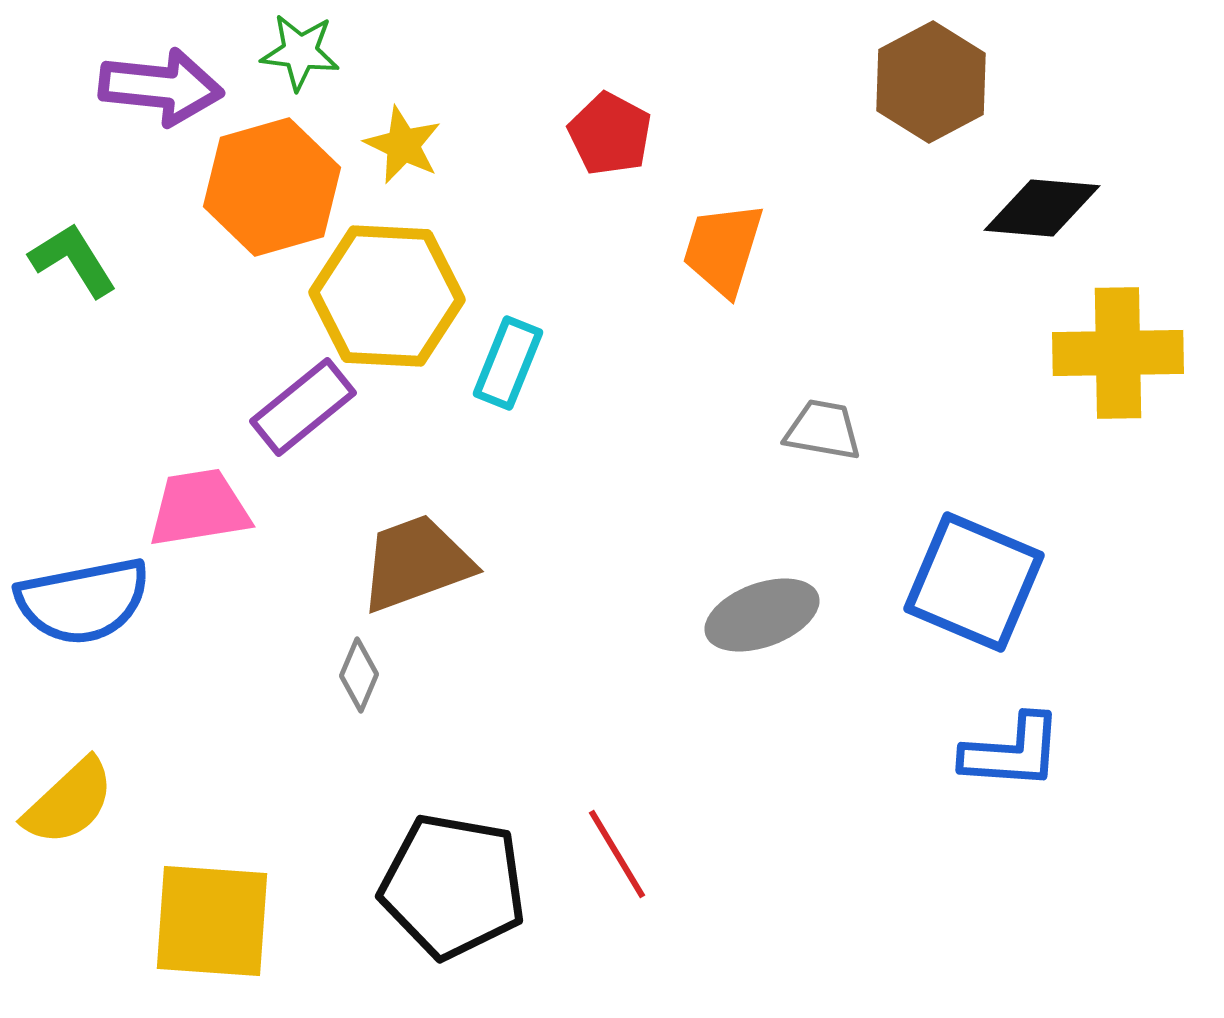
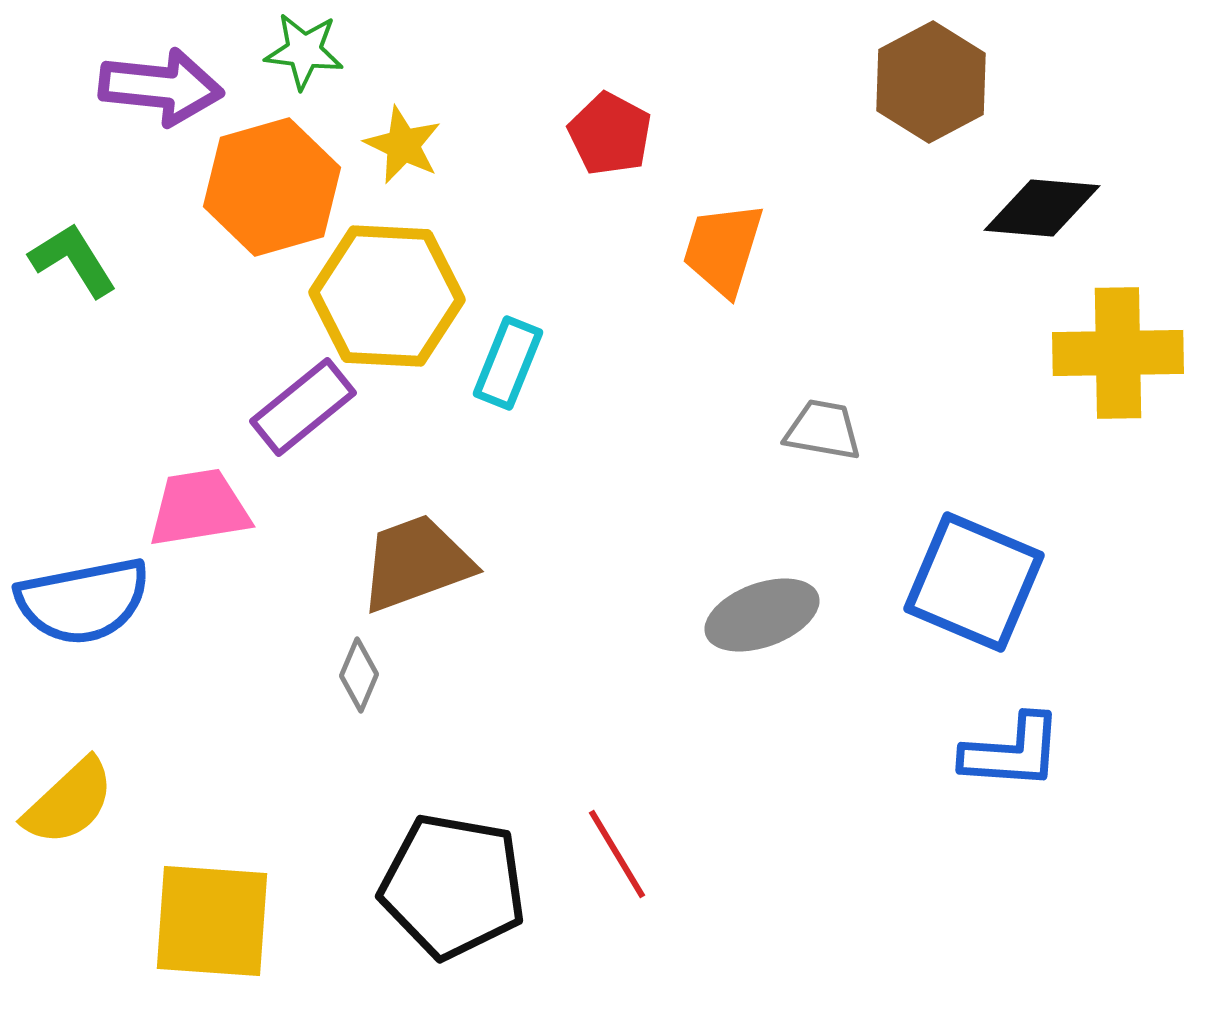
green star: moved 4 px right, 1 px up
